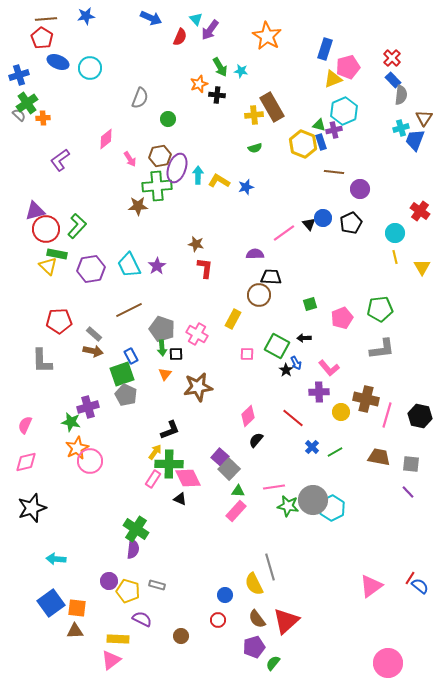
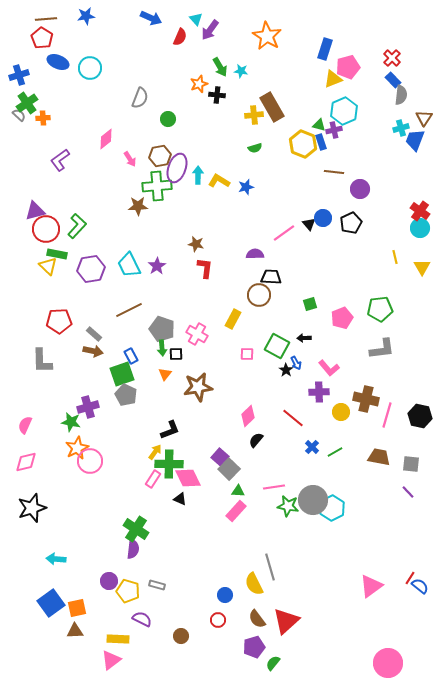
cyan circle at (395, 233): moved 25 px right, 5 px up
orange square at (77, 608): rotated 18 degrees counterclockwise
